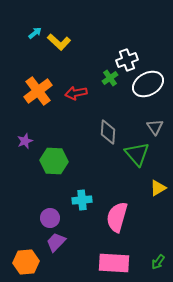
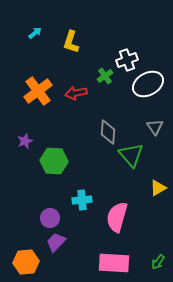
yellow L-shape: moved 12 px right; rotated 65 degrees clockwise
green cross: moved 5 px left, 2 px up
green triangle: moved 6 px left, 1 px down
